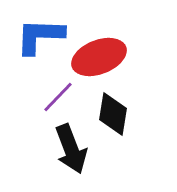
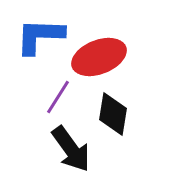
purple line: rotated 12 degrees counterclockwise
black arrow: rotated 15 degrees counterclockwise
